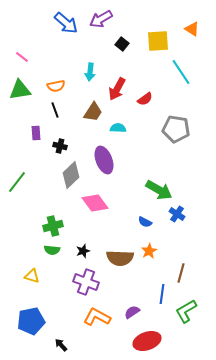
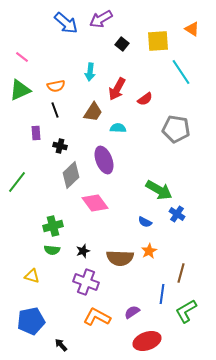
green triangle: rotated 15 degrees counterclockwise
